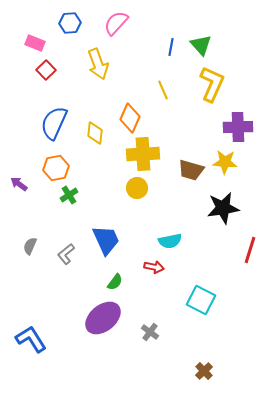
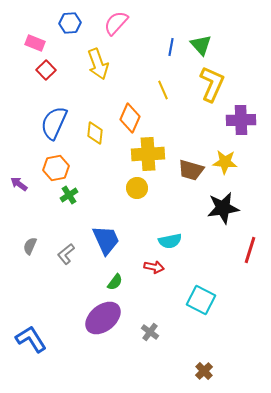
purple cross: moved 3 px right, 7 px up
yellow cross: moved 5 px right
